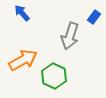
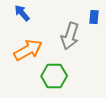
blue rectangle: rotated 32 degrees counterclockwise
orange arrow: moved 5 px right, 10 px up
green hexagon: rotated 25 degrees counterclockwise
